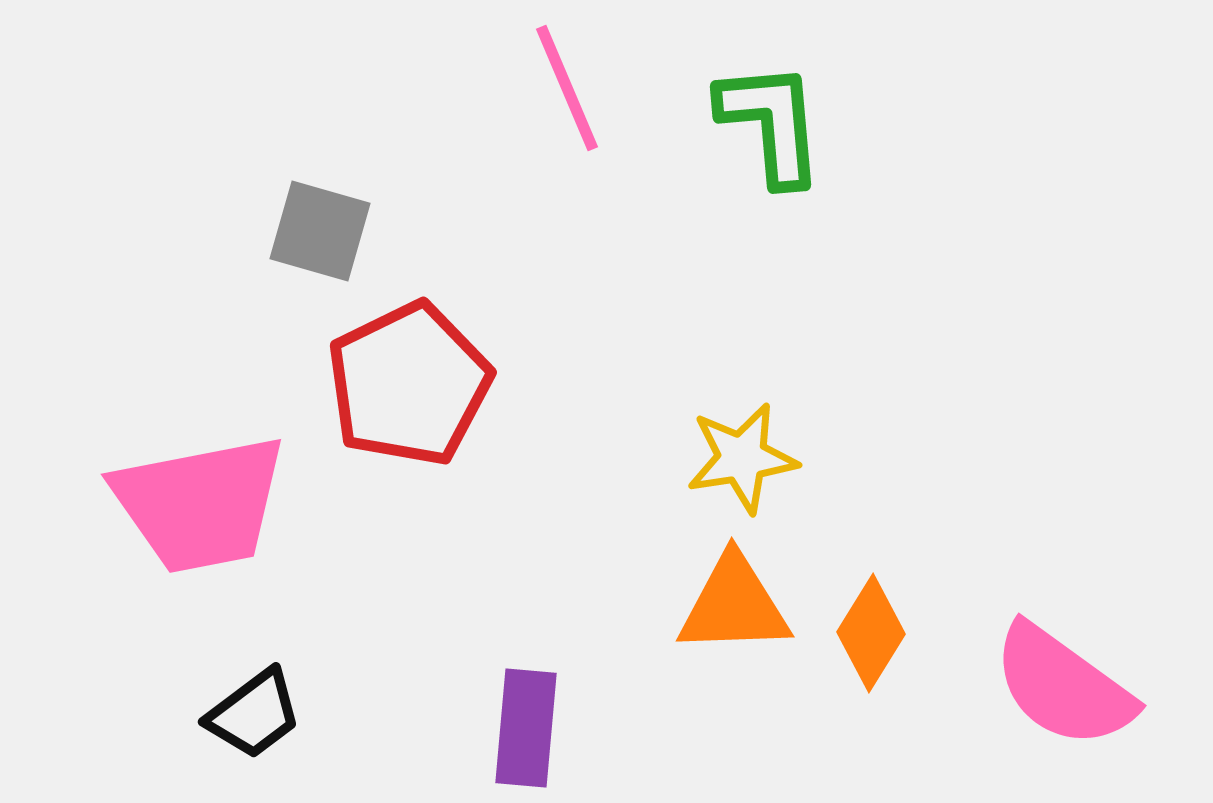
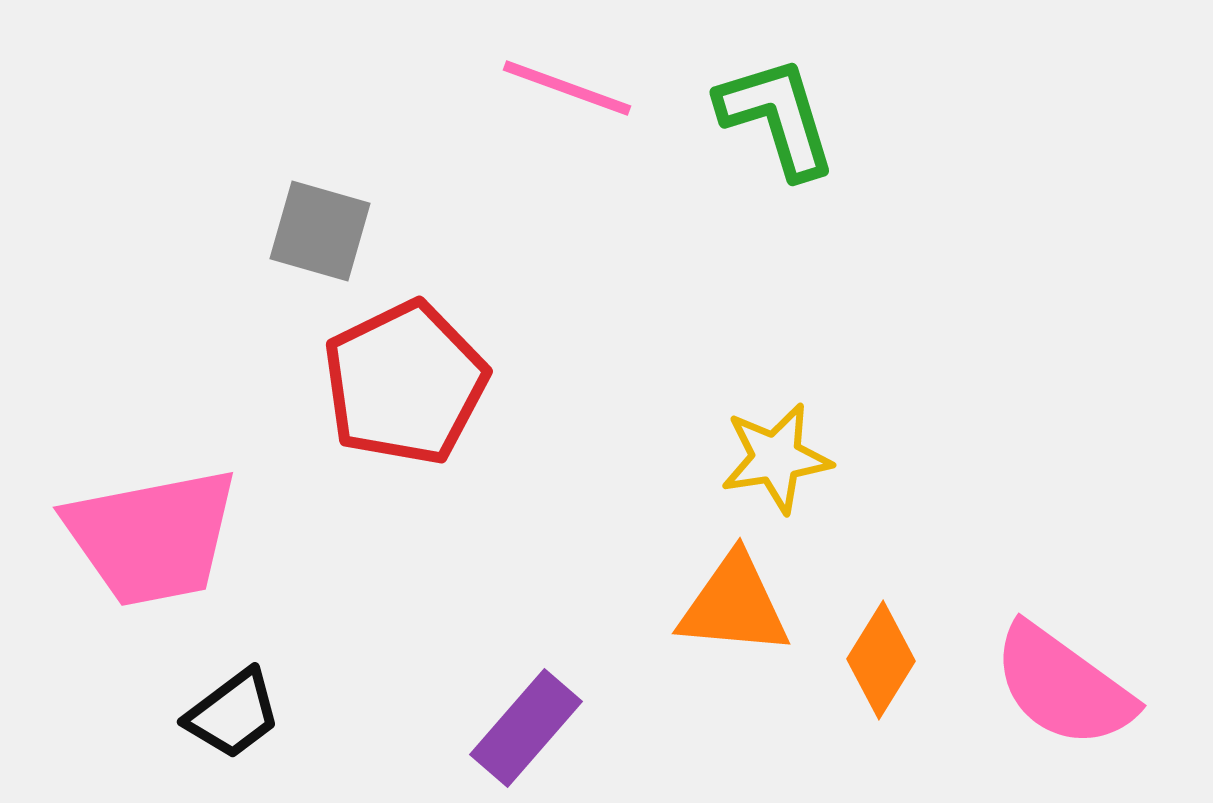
pink line: rotated 47 degrees counterclockwise
green L-shape: moved 6 px right, 6 px up; rotated 12 degrees counterclockwise
red pentagon: moved 4 px left, 1 px up
yellow star: moved 34 px right
pink trapezoid: moved 48 px left, 33 px down
orange triangle: rotated 7 degrees clockwise
orange diamond: moved 10 px right, 27 px down
black trapezoid: moved 21 px left
purple rectangle: rotated 36 degrees clockwise
